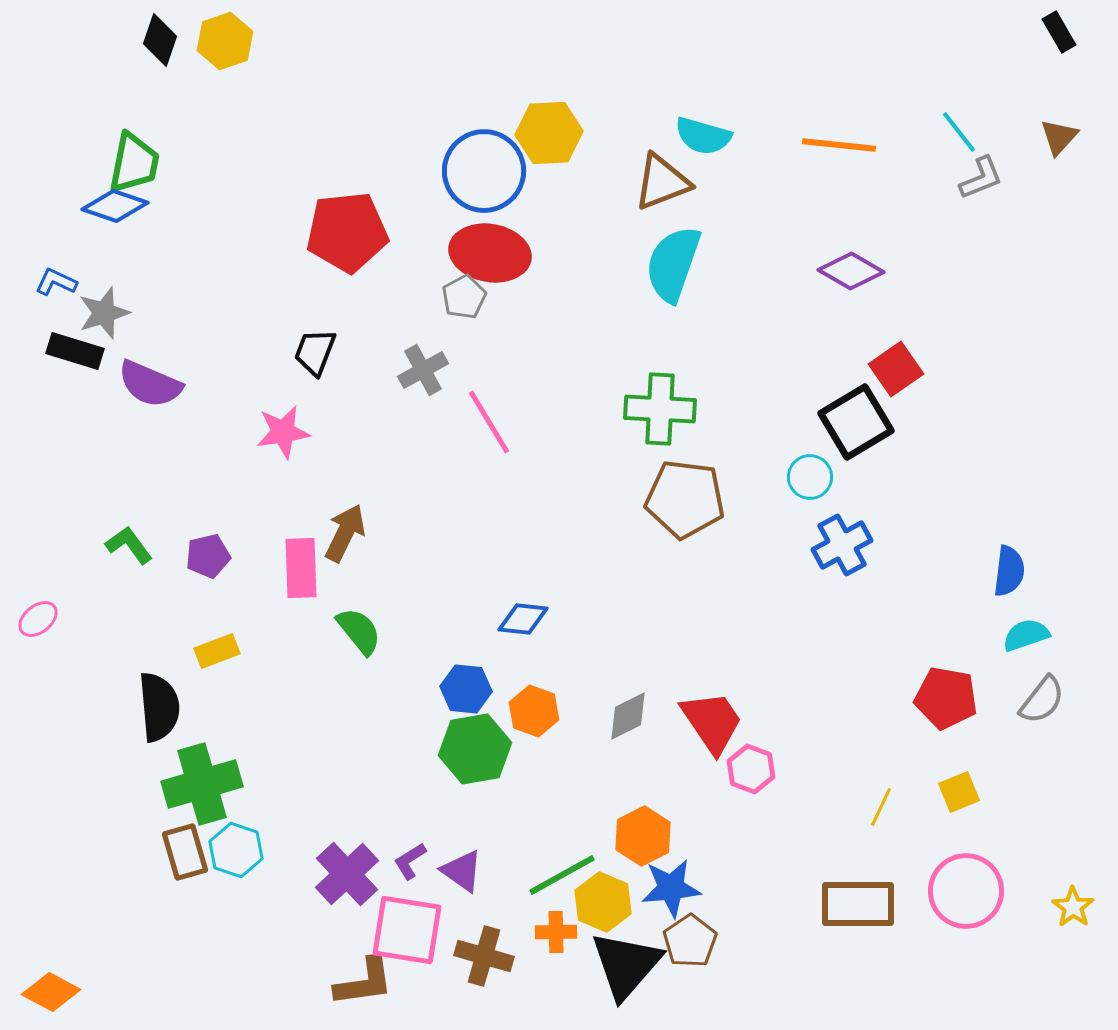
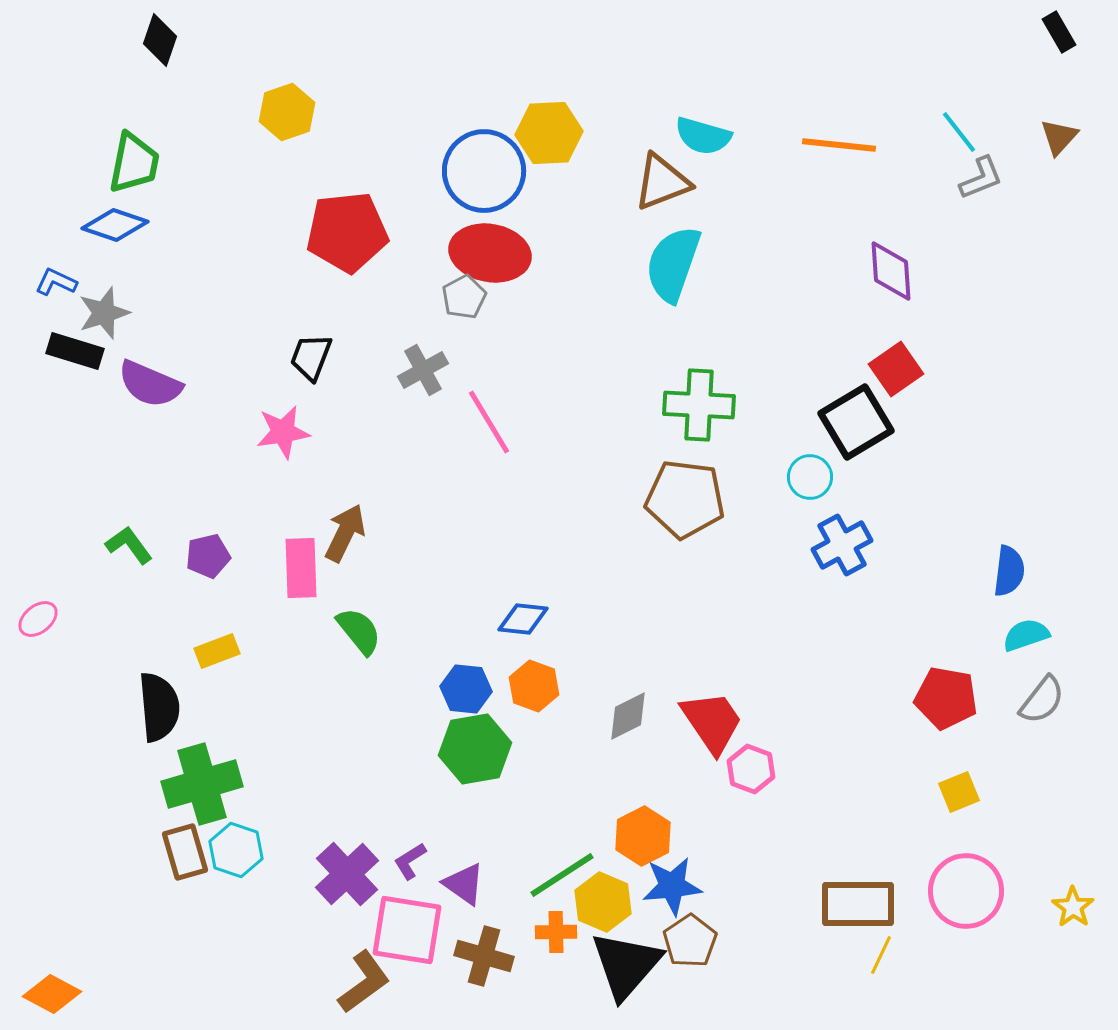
yellow hexagon at (225, 41): moved 62 px right, 71 px down
blue diamond at (115, 206): moved 19 px down
purple diamond at (851, 271): moved 40 px right; rotated 56 degrees clockwise
black trapezoid at (315, 352): moved 4 px left, 5 px down
green cross at (660, 409): moved 39 px right, 4 px up
orange hexagon at (534, 711): moved 25 px up
yellow line at (881, 807): moved 148 px down
purple triangle at (462, 871): moved 2 px right, 13 px down
green line at (562, 875): rotated 4 degrees counterclockwise
blue star at (671, 888): moved 1 px right, 2 px up
brown L-shape at (364, 982): rotated 28 degrees counterclockwise
orange diamond at (51, 992): moved 1 px right, 2 px down
